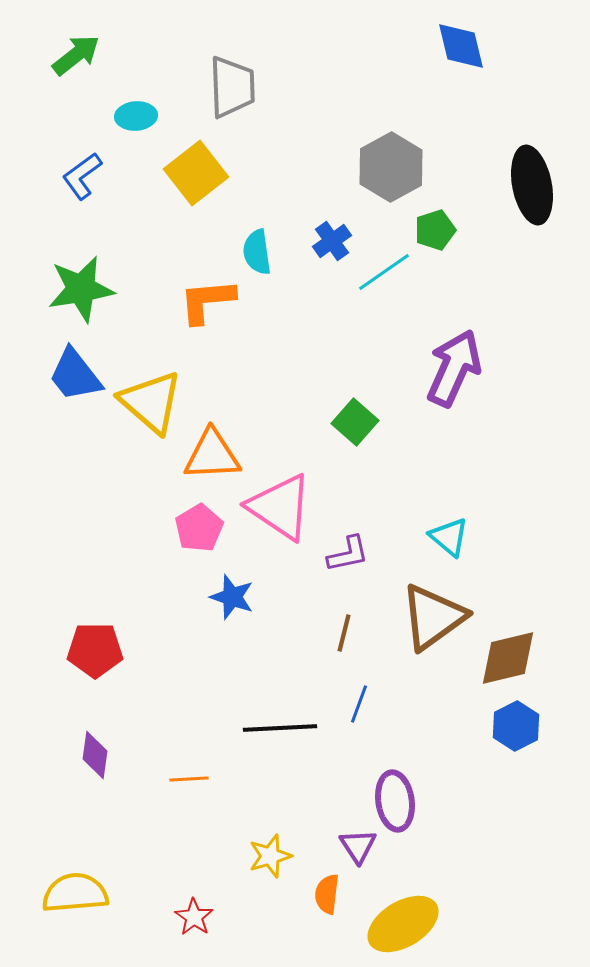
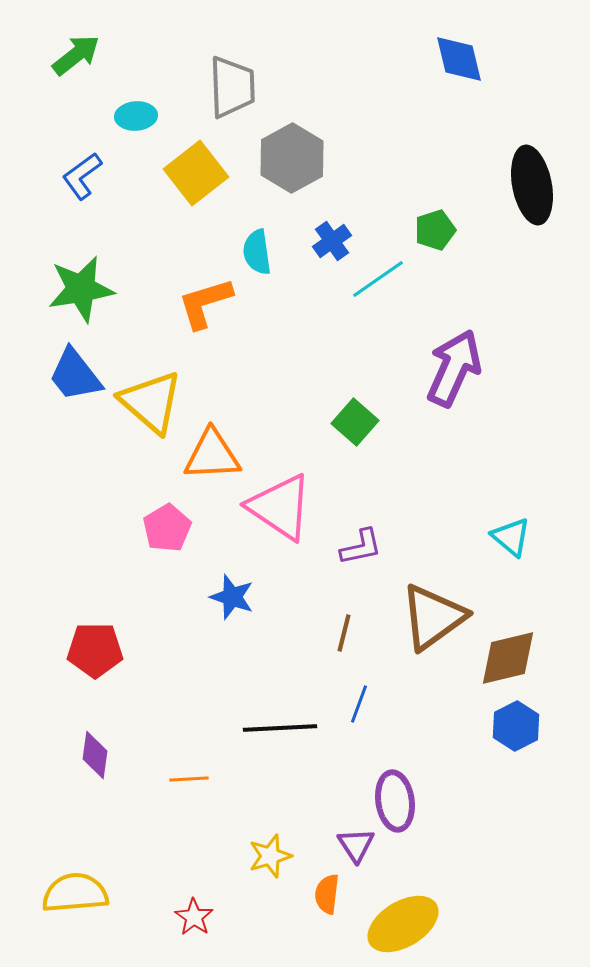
blue diamond: moved 2 px left, 13 px down
gray hexagon: moved 99 px left, 9 px up
cyan line: moved 6 px left, 7 px down
orange L-shape: moved 2 px left, 2 px down; rotated 12 degrees counterclockwise
pink pentagon: moved 32 px left
cyan triangle: moved 62 px right
purple L-shape: moved 13 px right, 7 px up
purple triangle: moved 2 px left, 1 px up
